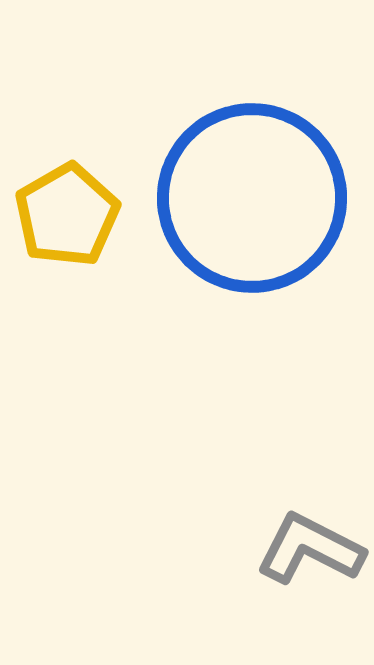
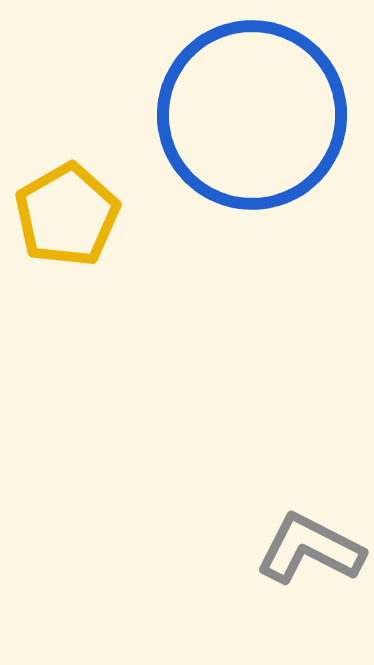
blue circle: moved 83 px up
